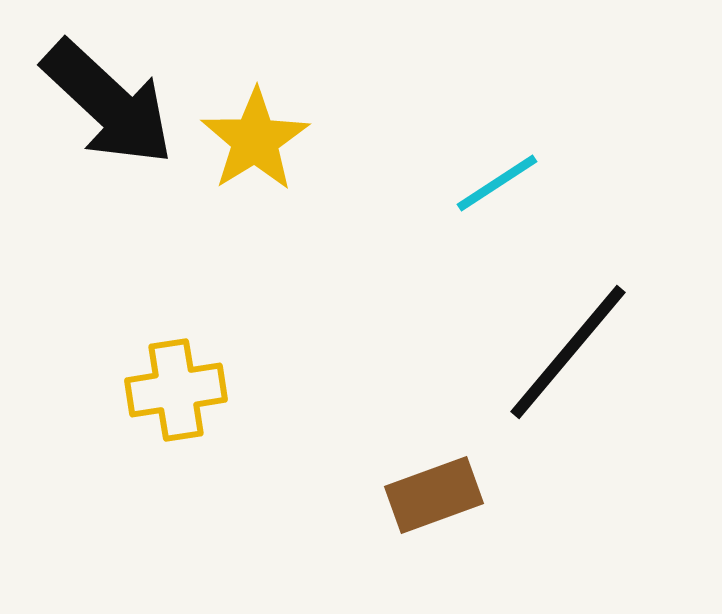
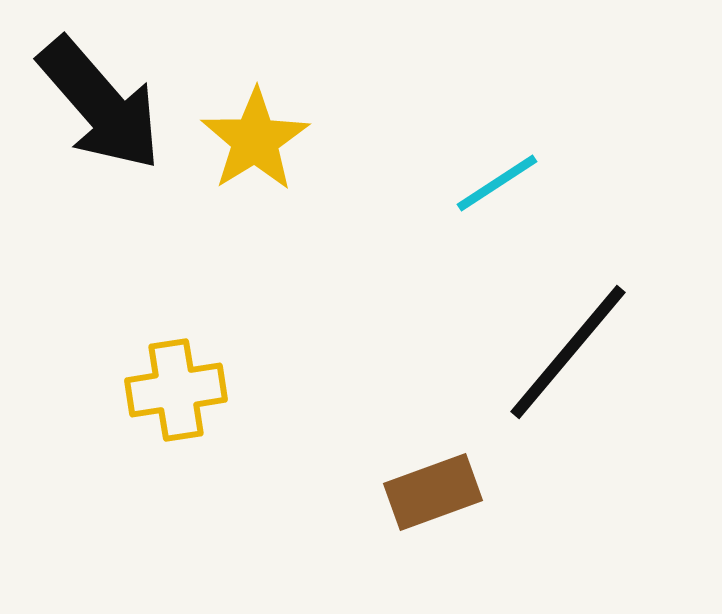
black arrow: moved 8 px left, 1 px down; rotated 6 degrees clockwise
brown rectangle: moved 1 px left, 3 px up
